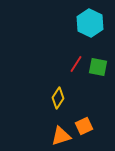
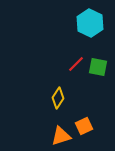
red line: rotated 12 degrees clockwise
